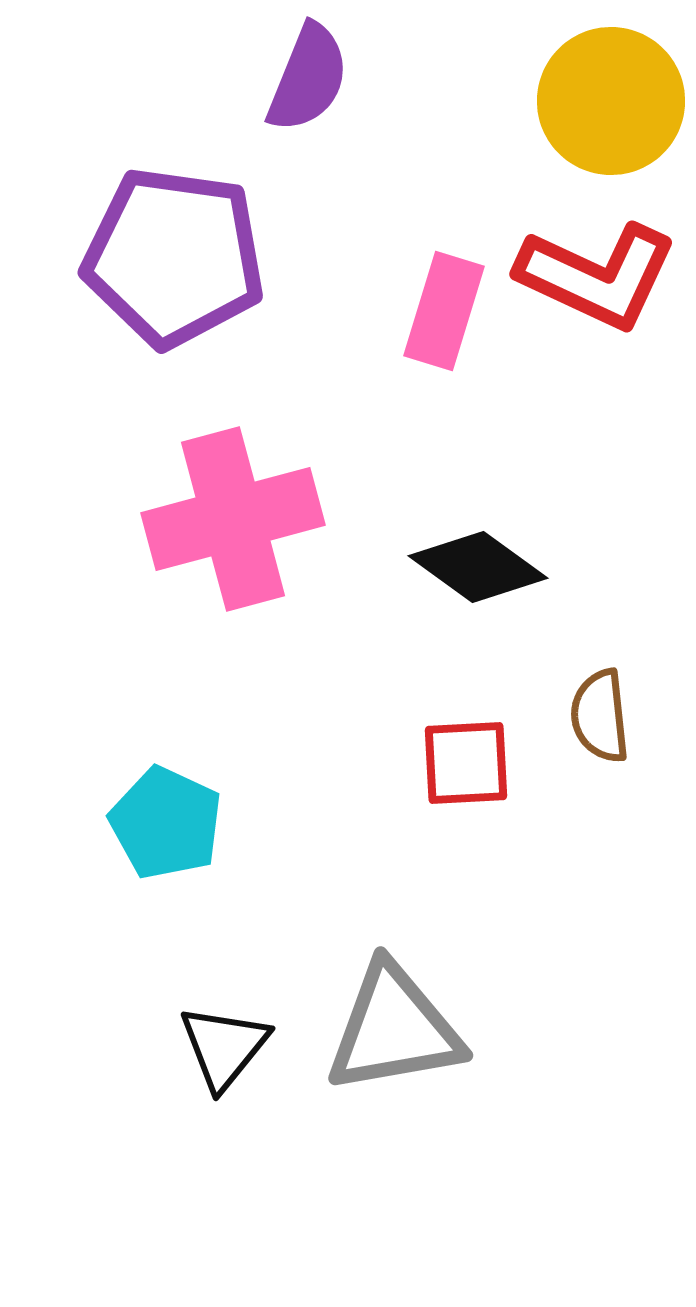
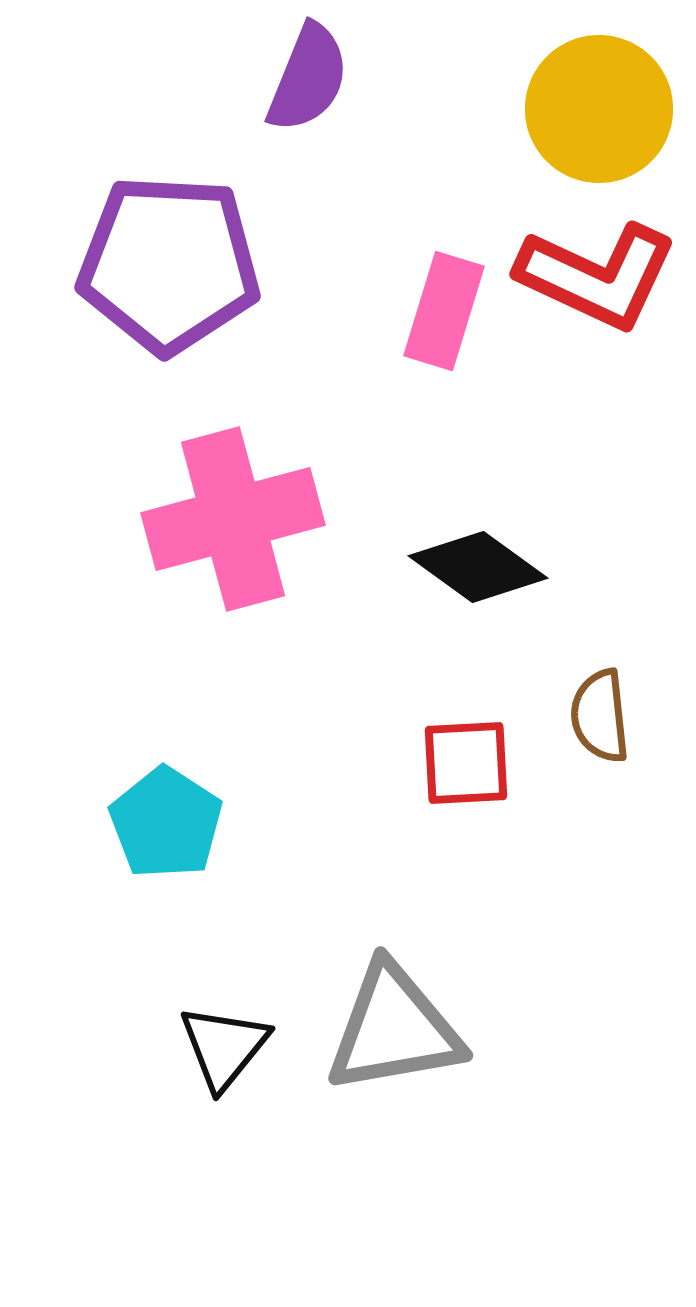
yellow circle: moved 12 px left, 8 px down
purple pentagon: moved 5 px left, 7 px down; rotated 5 degrees counterclockwise
cyan pentagon: rotated 8 degrees clockwise
